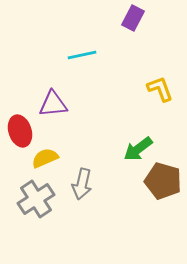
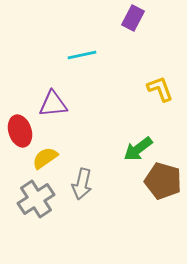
yellow semicircle: rotated 12 degrees counterclockwise
